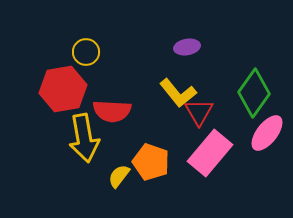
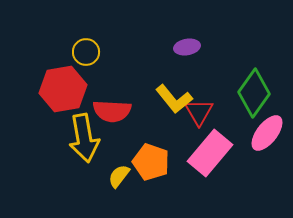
yellow L-shape: moved 4 px left, 6 px down
